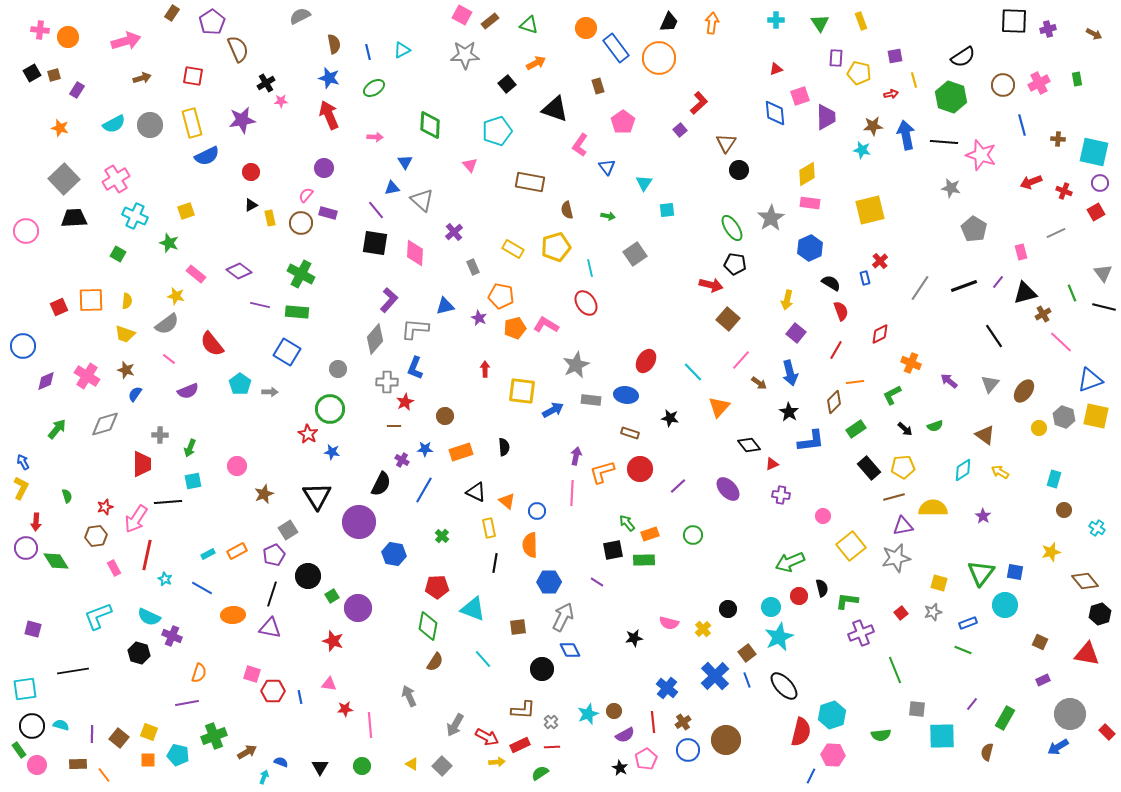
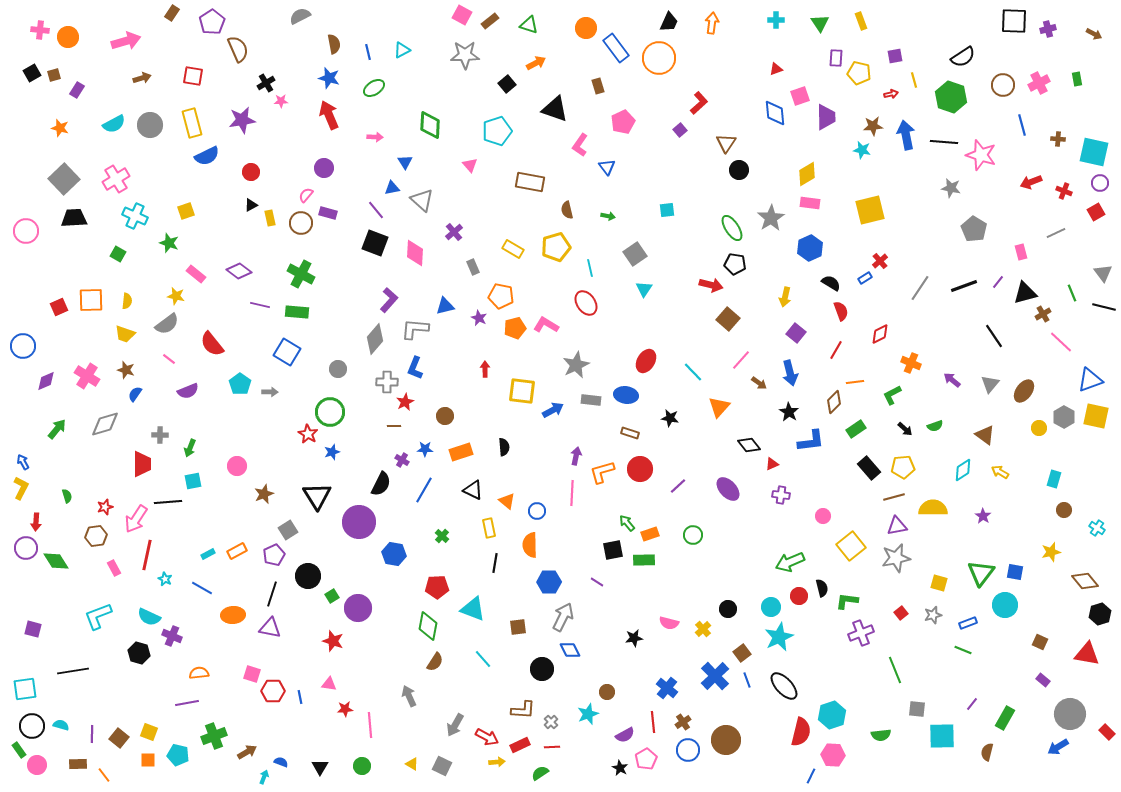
pink pentagon at (623, 122): rotated 10 degrees clockwise
cyan triangle at (644, 183): moved 106 px down
black square at (375, 243): rotated 12 degrees clockwise
blue rectangle at (865, 278): rotated 72 degrees clockwise
yellow arrow at (787, 300): moved 2 px left, 3 px up
purple arrow at (949, 381): moved 3 px right, 1 px up
green circle at (330, 409): moved 3 px down
gray hexagon at (1064, 417): rotated 10 degrees clockwise
blue star at (332, 452): rotated 28 degrees counterclockwise
black triangle at (476, 492): moved 3 px left, 2 px up
purple triangle at (903, 526): moved 6 px left
gray star at (933, 612): moved 3 px down
brown square at (747, 653): moved 5 px left
orange semicircle at (199, 673): rotated 114 degrees counterclockwise
purple rectangle at (1043, 680): rotated 64 degrees clockwise
brown circle at (614, 711): moved 7 px left, 19 px up
gray square at (442, 766): rotated 18 degrees counterclockwise
